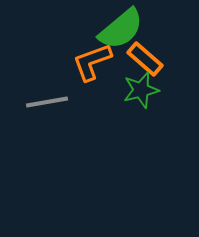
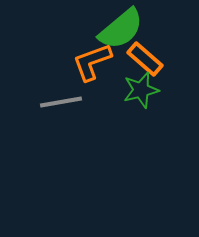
gray line: moved 14 px right
